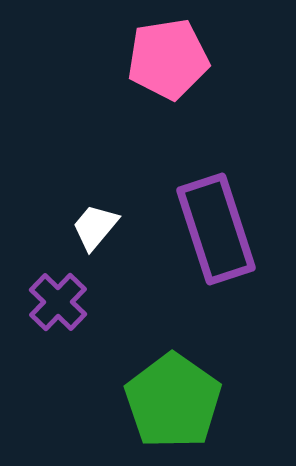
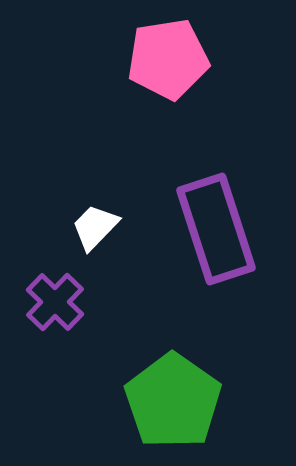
white trapezoid: rotated 4 degrees clockwise
purple cross: moved 3 px left
